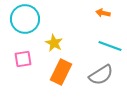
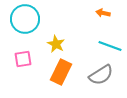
yellow star: moved 2 px right, 1 px down
